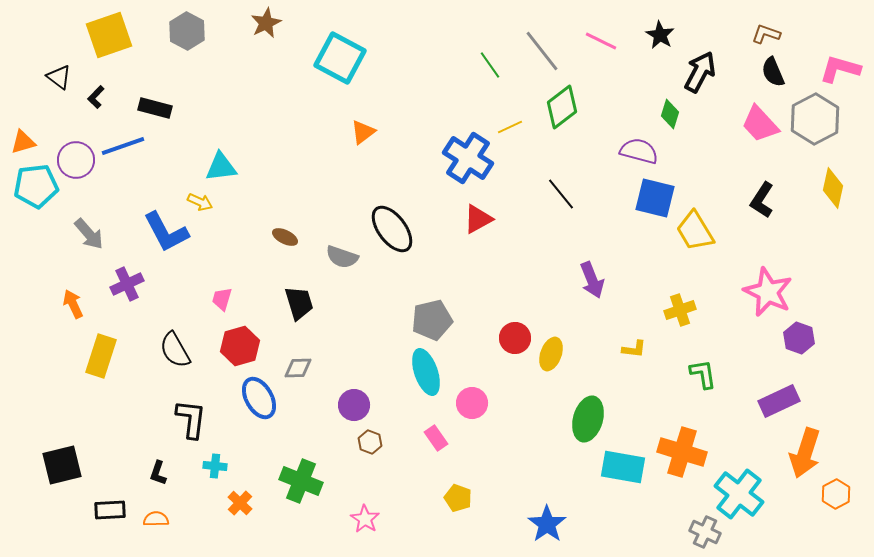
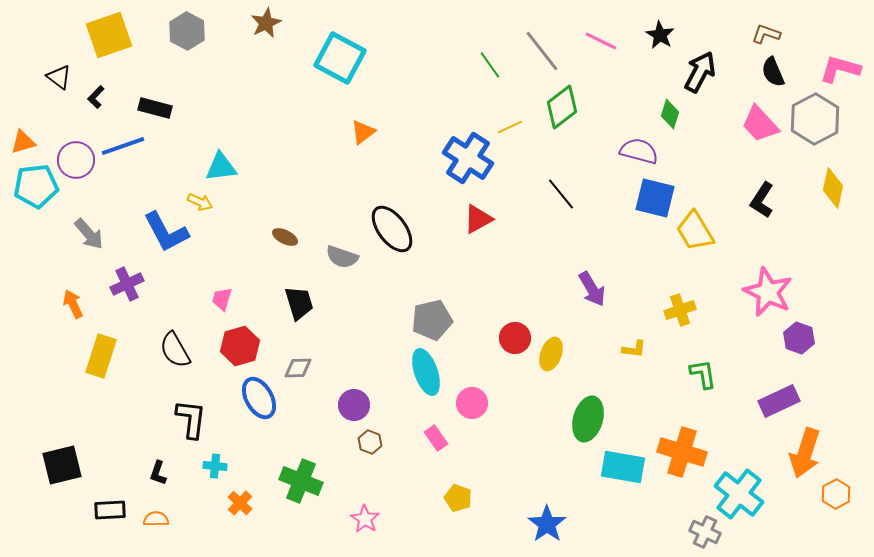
purple arrow at (592, 280): moved 9 px down; rotated 9 degrees counterclockwise
